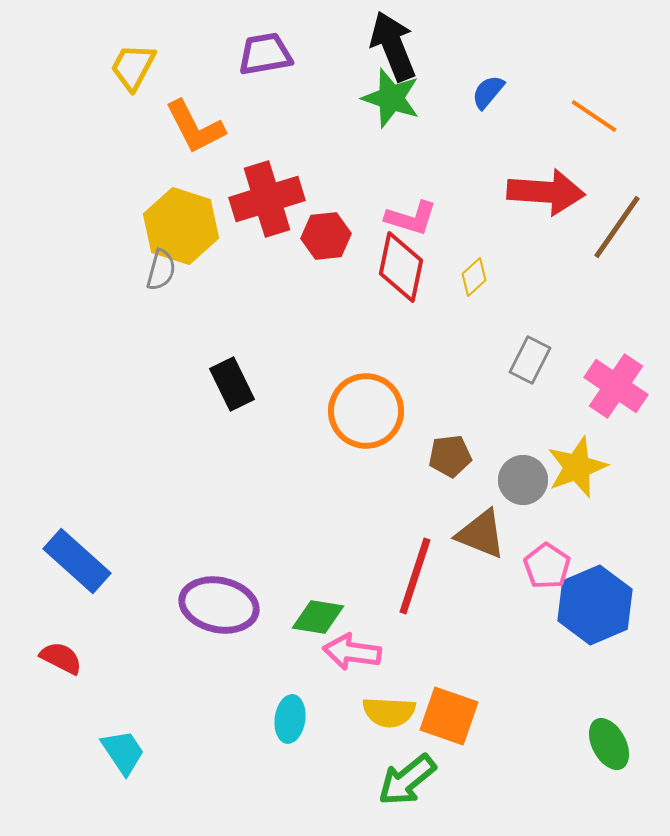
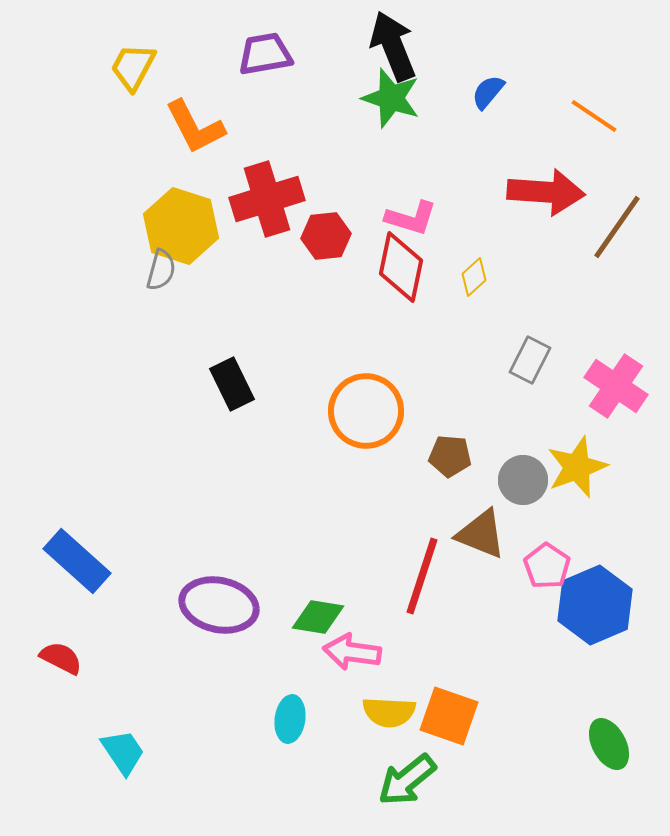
brown pentagon: rotated 12 degrees clockwise
red line: moved 7 px right
